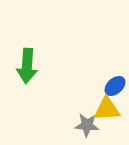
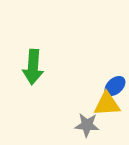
green arrow: moved 6 px right, 1 px down
yellow triangle: moved 5 px up
